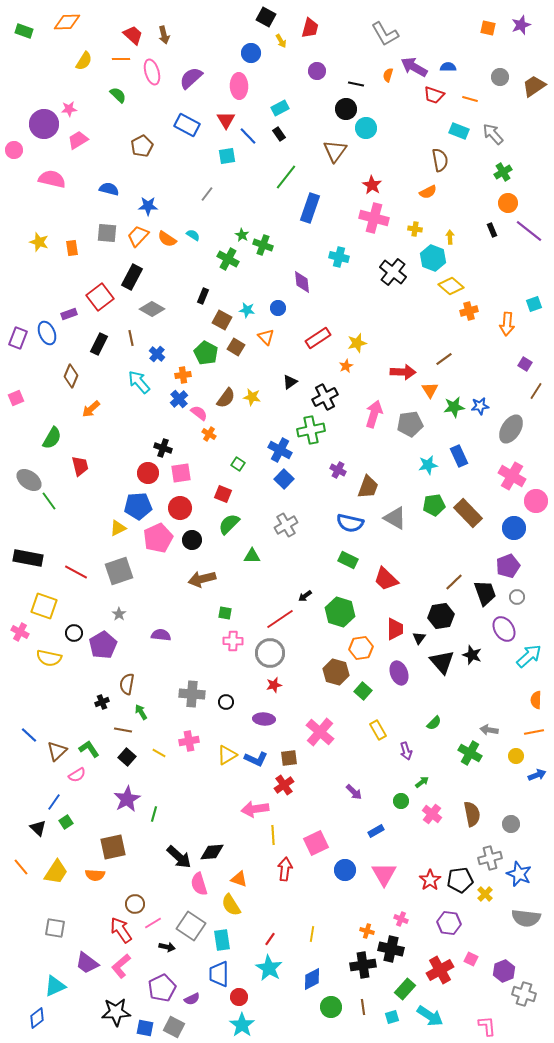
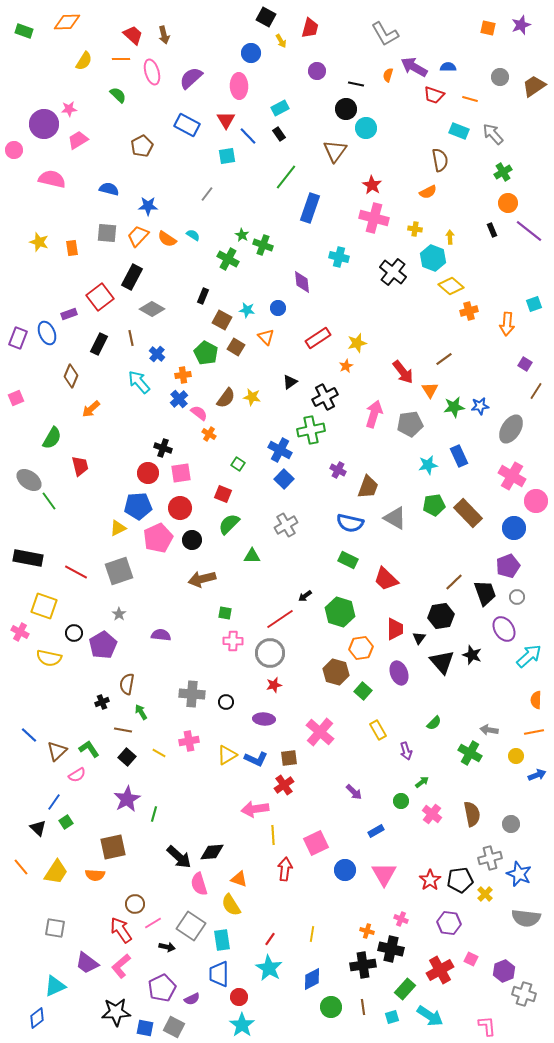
red arrow at (403, 372): rotated 50 degrees clockwise
